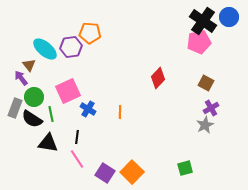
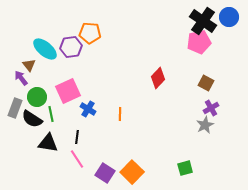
green circle: moved 3 px right
orange line: moved 2 px down
